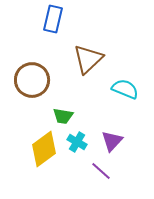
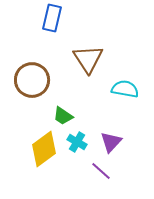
blue rectangle: moved 1 px left, 1 px up
brown triangle: rotated 20 degrees counterclockwise
cyan semicircle: rotated 12 degrees counterclockwise
green trapezoid: rotated 25 degrees clockwise
purple triangle: moved 1 px left, 1 px down
